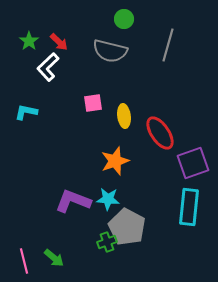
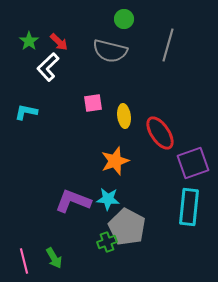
green arrow: rotated 20 degrees clockwise
